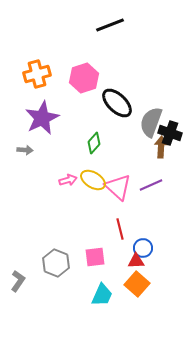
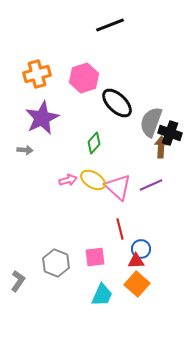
blue circle: moved 2 px left, 1 px down
